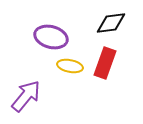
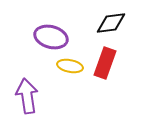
purple arrow: moved 1 px right; rotated 48 degrees counterclockwise
